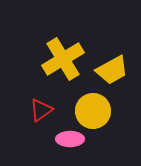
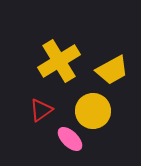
yellow cross: moved 4 px left, 2 px down
pink ellipse: rotated 44 degrees clockwise
